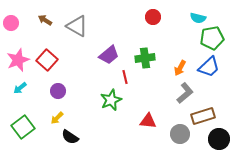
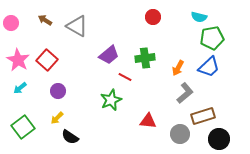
cyan semicircle: moved 1 px right, 1 px up
pink star: rotated 20 degrees counterclockwise
orange arrow: moved 2 px left
red line: rotated 48 degrees counterclockwise
